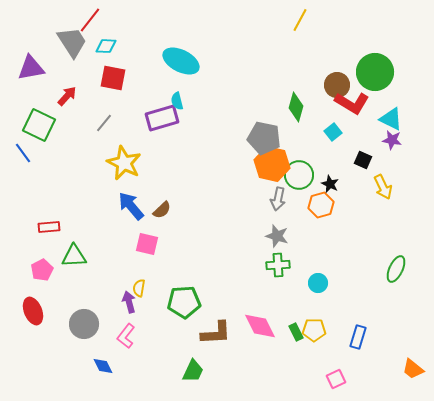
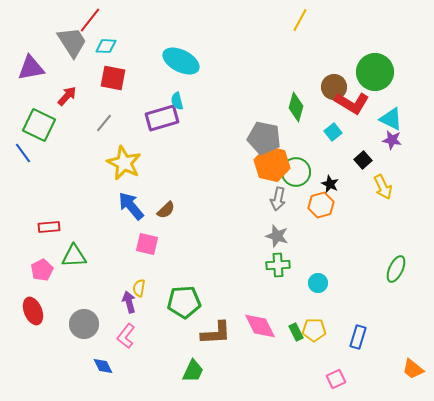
brown circle at (337, 85): moved 3 px left, 2 px down
black square at (363, 160): rotated 24 degrees clockwise
green circle at (299, 175): moved 3 px left, 3 px up
brown semicircle at (162, 210): moved 4 px right
